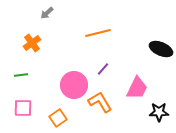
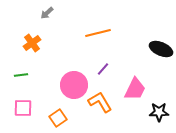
pink trapezoid: moved 2 px left, 1 px down
